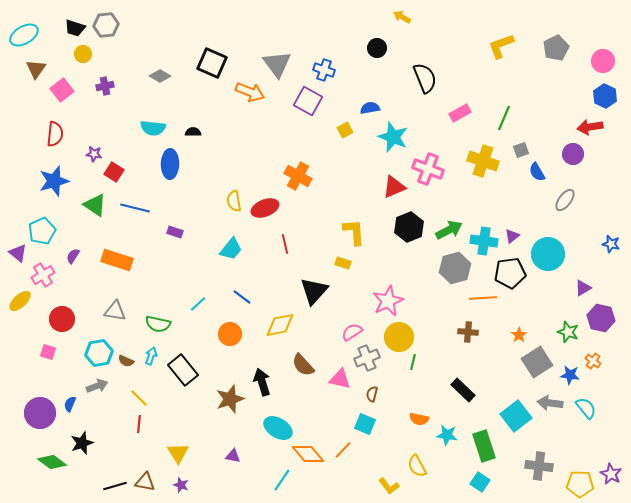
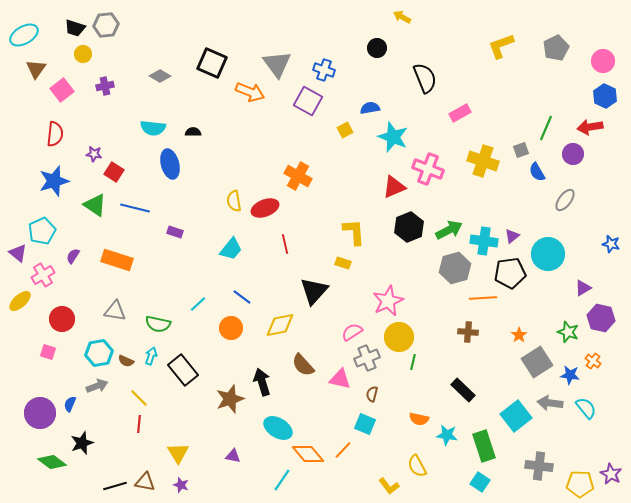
green line at (504, 118): moved 42 px right, 10 px down
blue ellipse at (170, 164): rotated 16 degrees counterclockwise
orange circle at (230, 334): moved 1 px right, 6 px up
